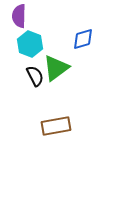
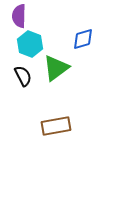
black semicircle: moved 12 px left
